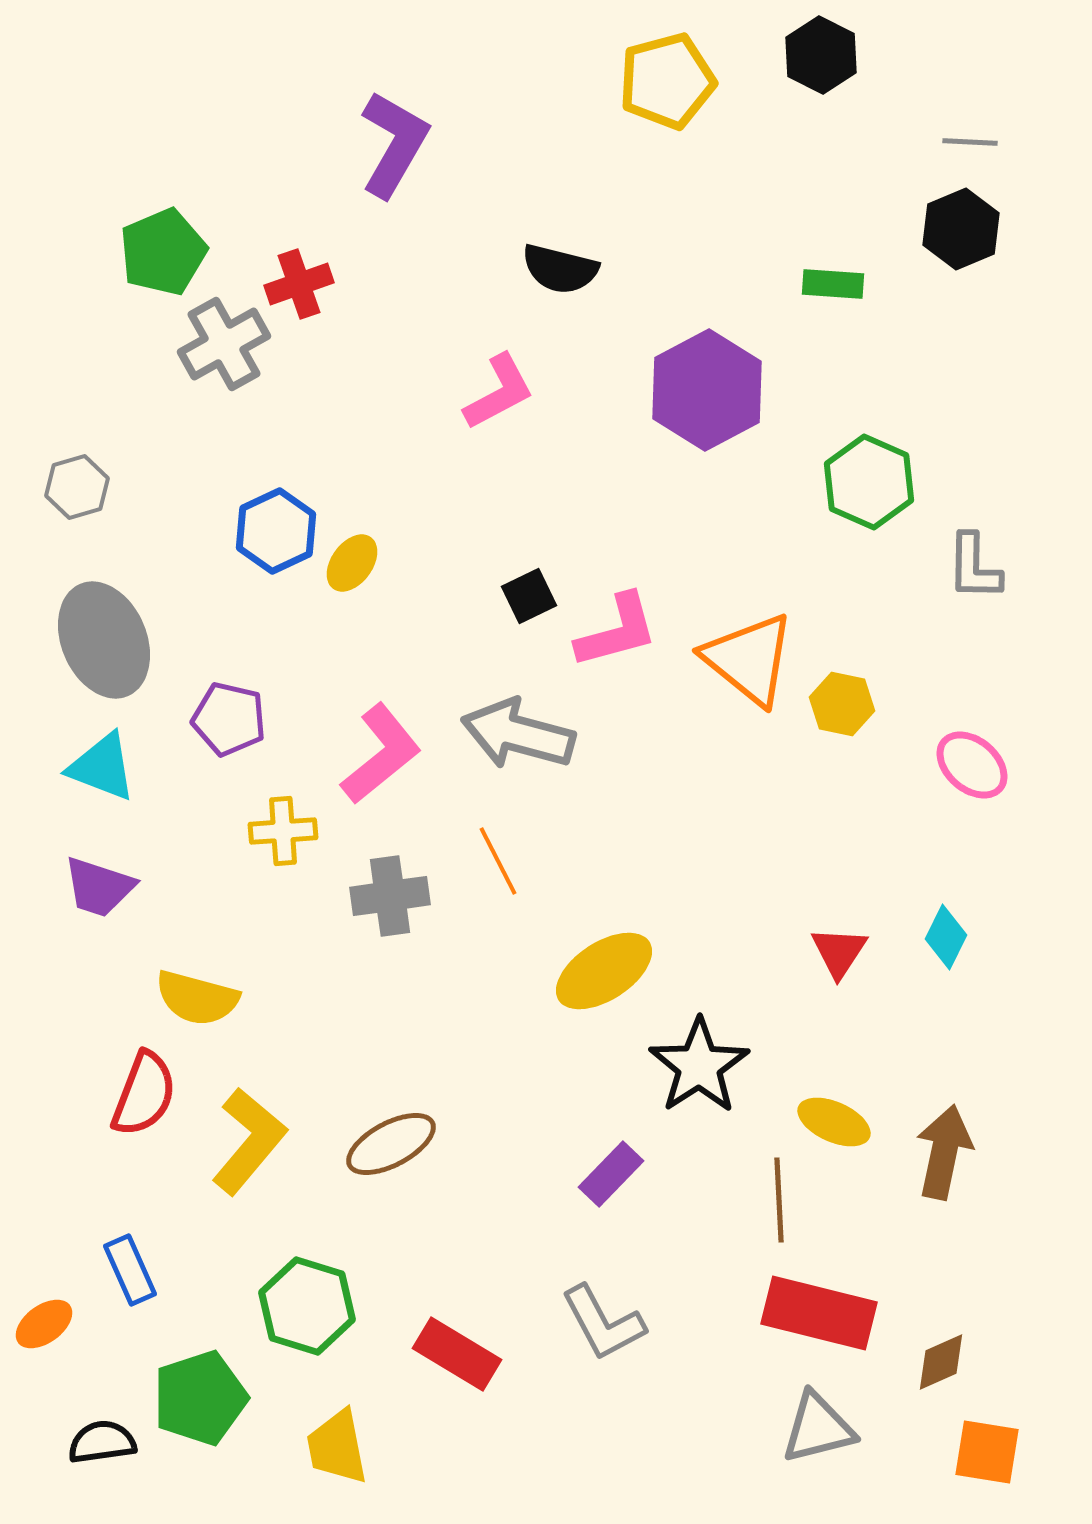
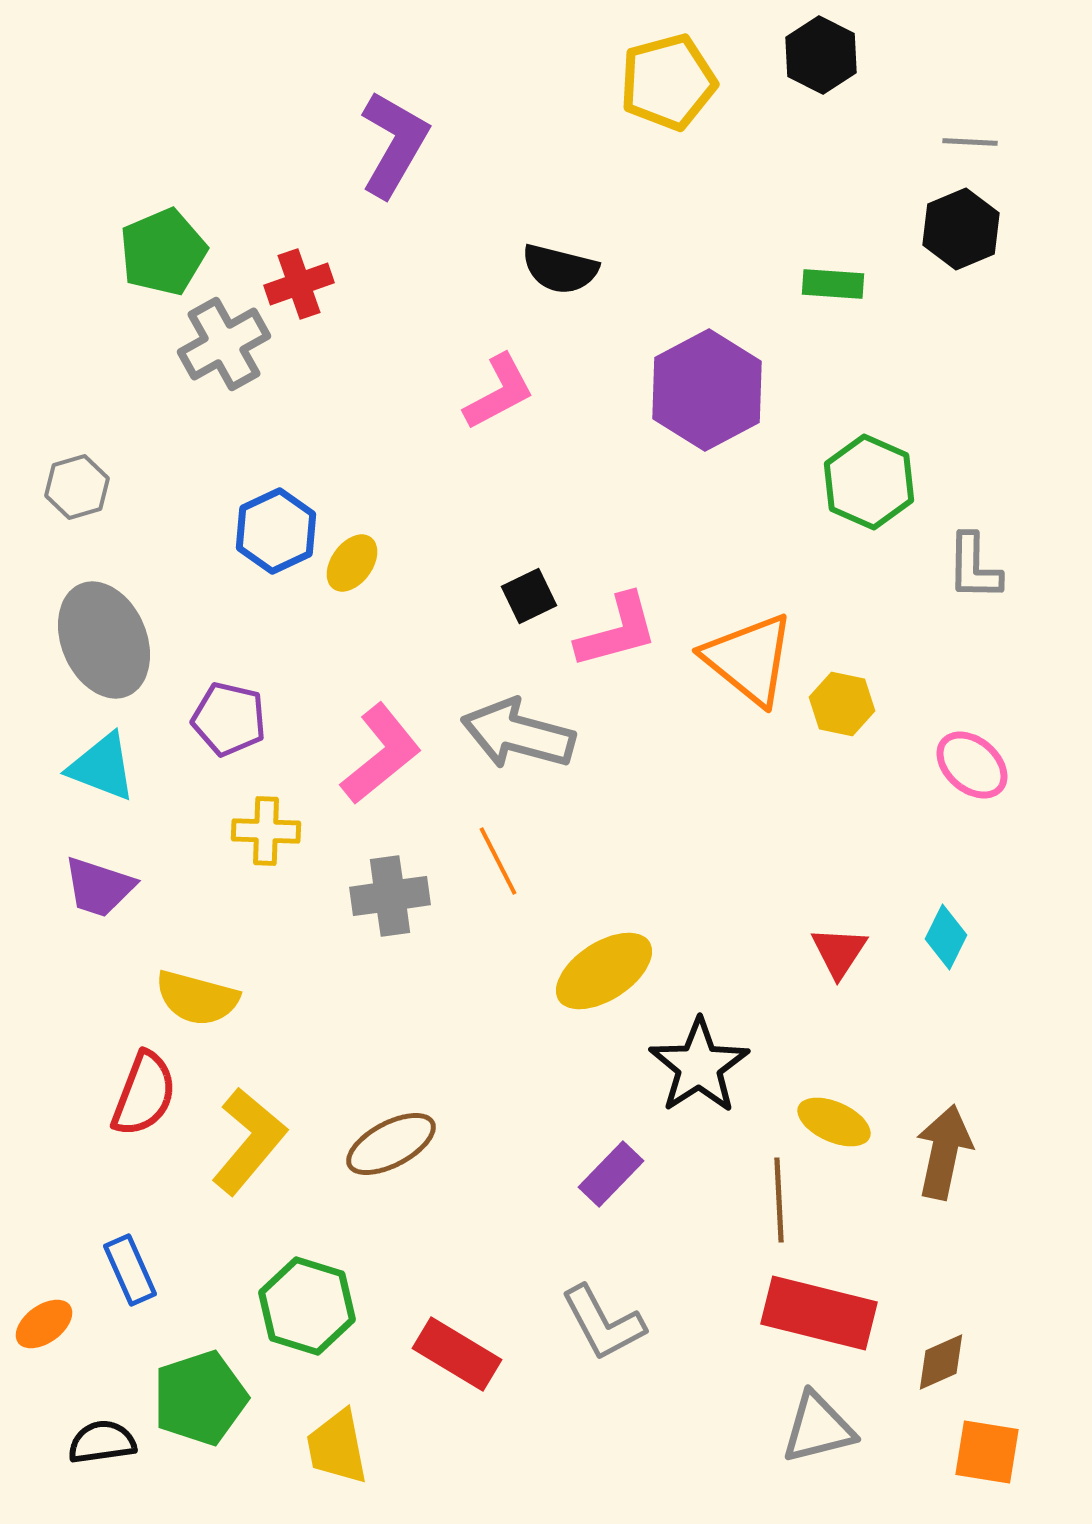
yellow pentagon at (667, 81): moved 1 px right, 1 px down
yellow cross at (283, 831): moved 17 px left; rotated 6 degrees clockwise
